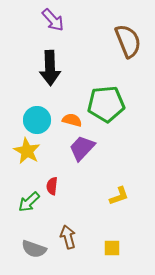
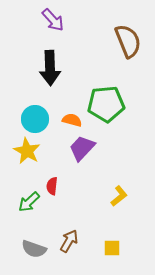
cyan circle: moved 2 px left, 1 px up
yellow L-shape: rotated 20 degrees counterclockwise
brown arrow: moved 1 px right, 4 px down; rotated 45 degrees clockwise
